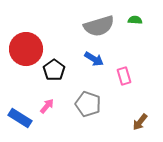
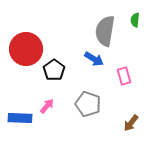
green semicircle: rotated 88 degrees counterclockwise
gray semicircle: moved 6 px right, 5 px down; rotated 116 degrees clockwise
blue rectangle: rotated 30 degrees counterclockwise
brown arrow: moved 9 px left, 1 px down
